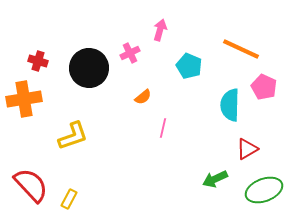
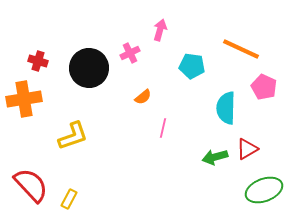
cyan pentagon: moved 3 px right; rotated 15 degrees counterclockwise
cyan semicircle: moved 4 px left, 3 px down
green arrow: moved 22 px up; rotated 10 degrees clockwise
